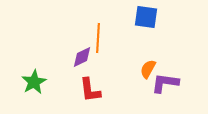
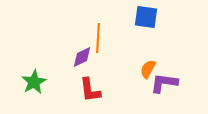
purple L-shape: moved 1 px left
